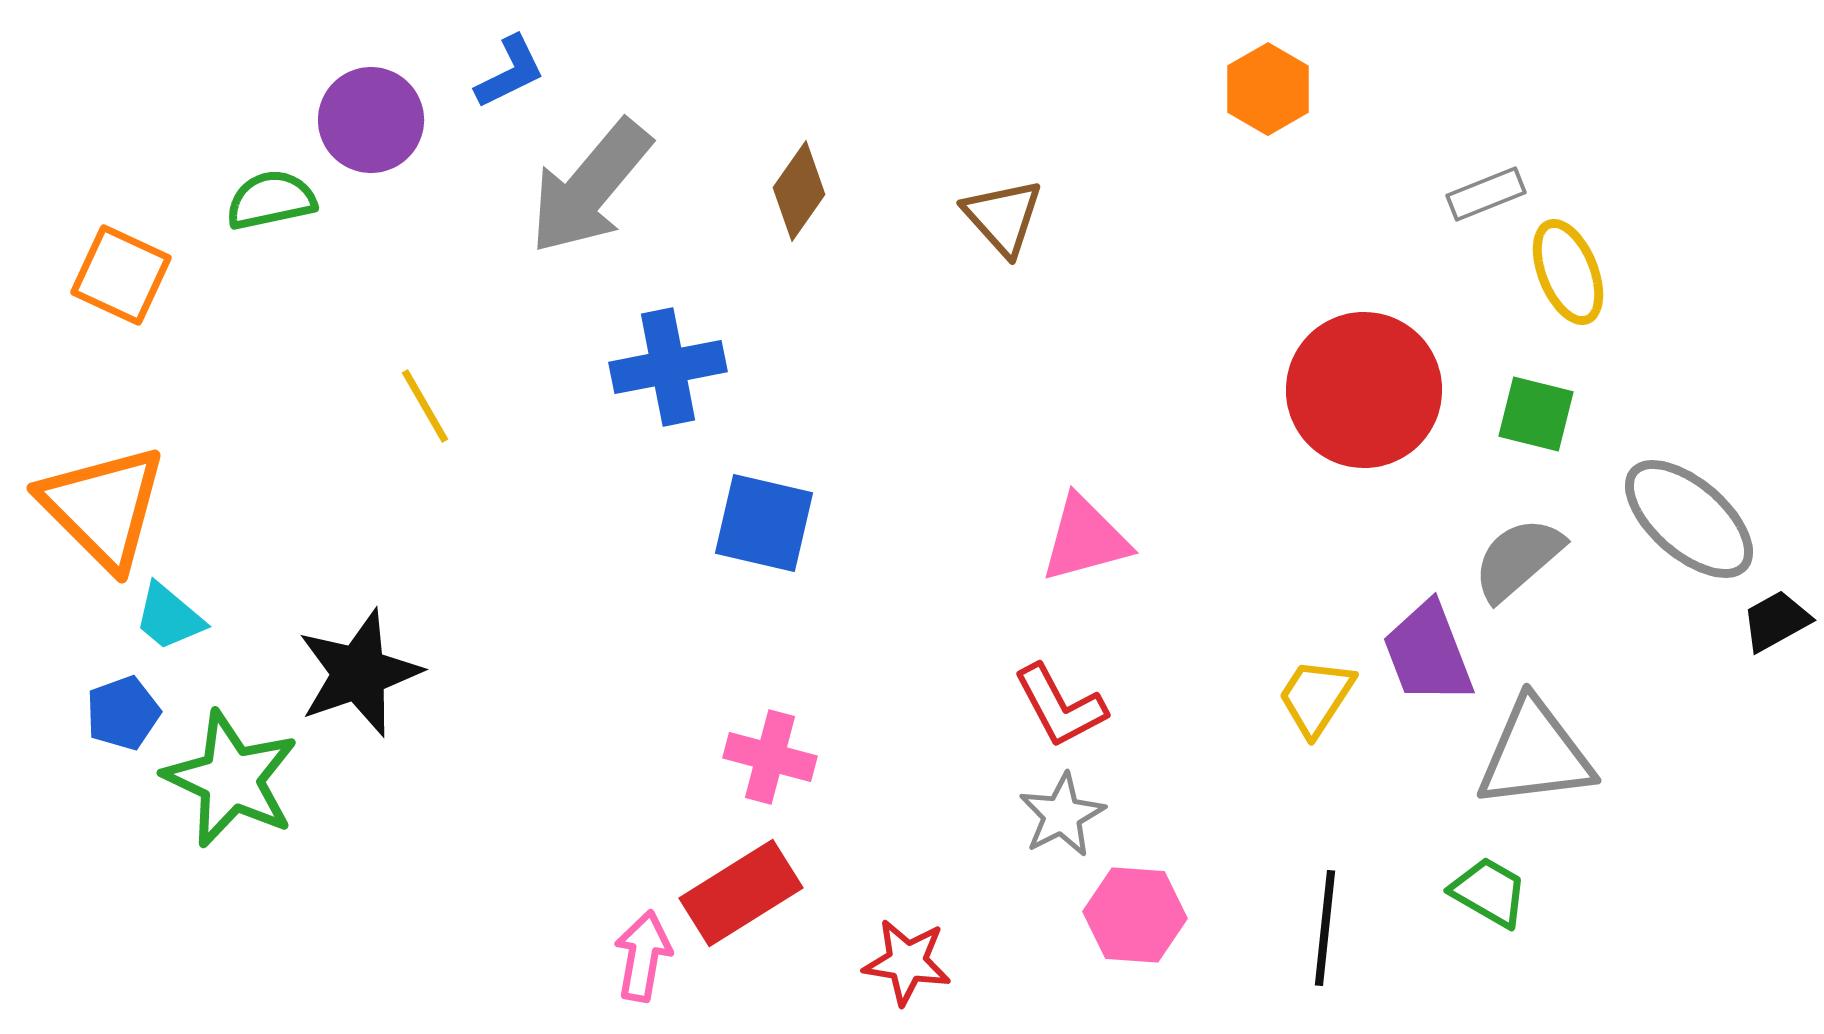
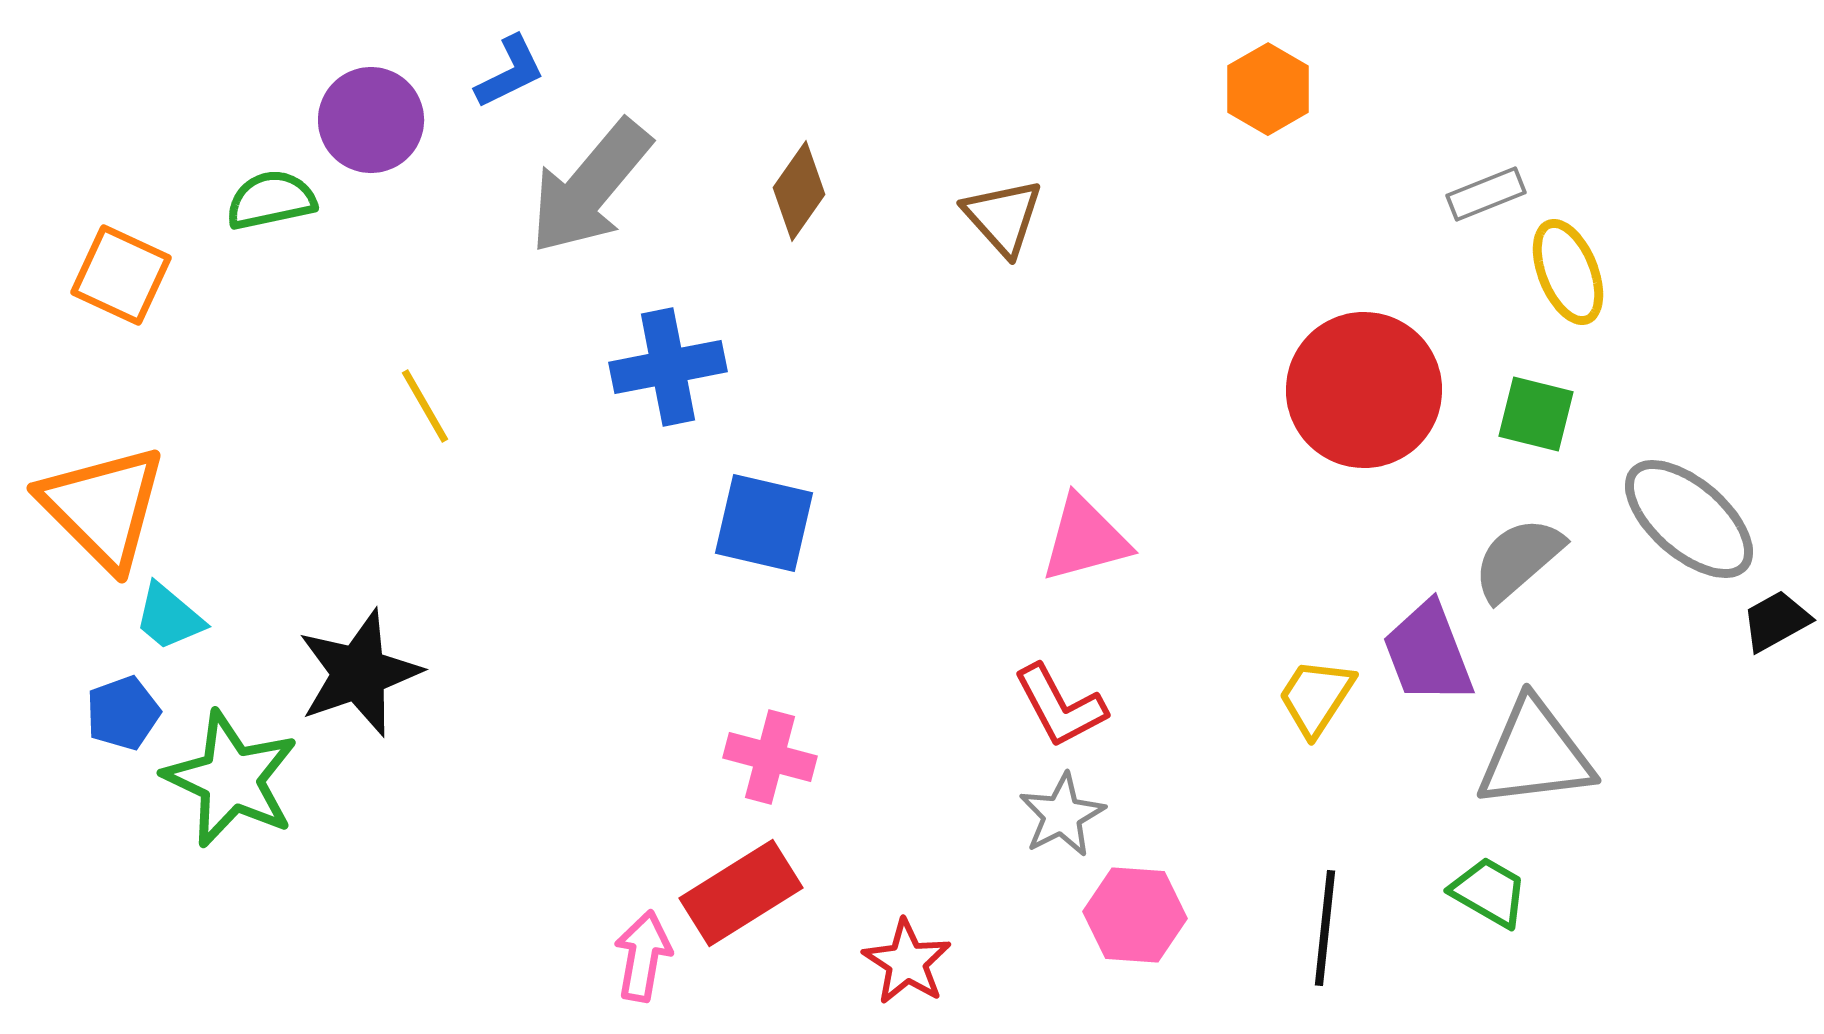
red star: rotated 24 degrees clockwise
